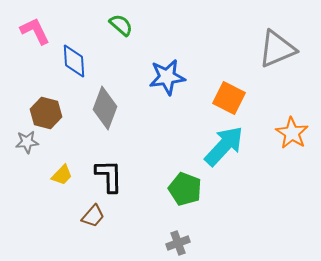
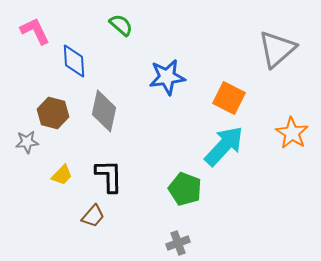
gray triangle: rotated 18 degrees counterclockwise
gray diamond: moved 1 px left, 3 px down; rotated 9 degrees counterclockwise
brown hexagon: moved 7 px right
